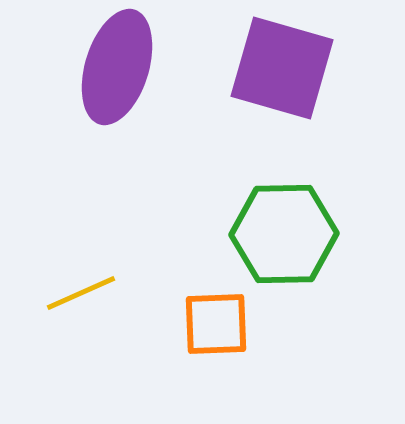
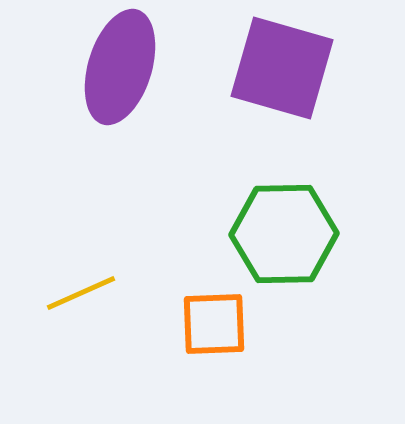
purple ellipse: moved 3 px right
orange square: moved 2 px left
